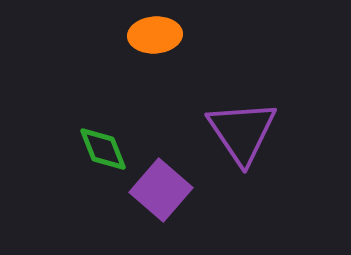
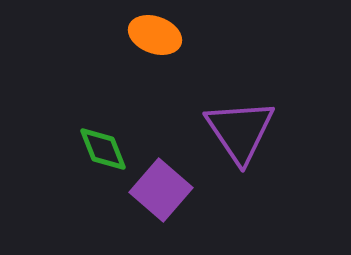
orange ellipse: rotated 24 degrees clockwise
purple triangle: moved 2 px left, 1 px up
